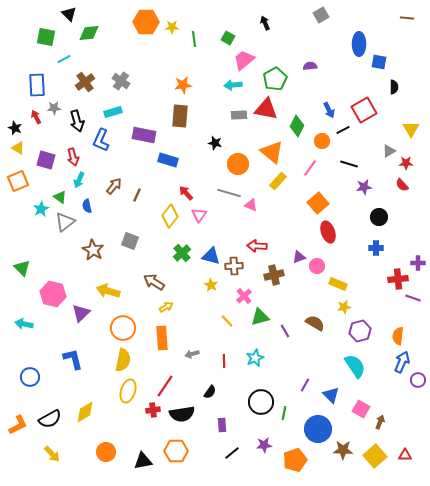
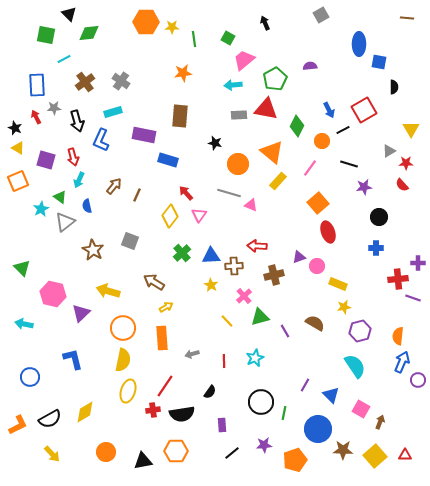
green square at (46, 37): moved 2 px up
orange star at (183, 85): moved 12 px up
blue triangle at (211, 256): rotated 18 degrees counterclockwise
